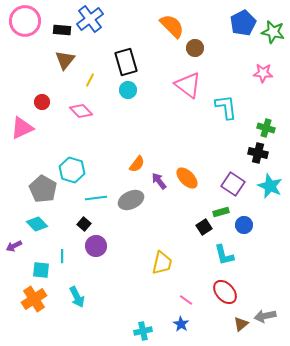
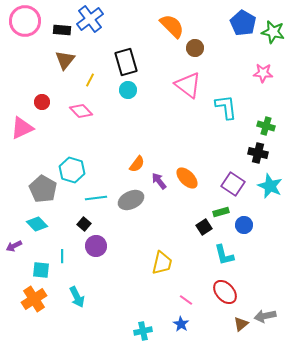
blue pentagon at (243, 23): rotated 15 degrees counterclockwise
green cross at (266, 128): moved 2 px up
